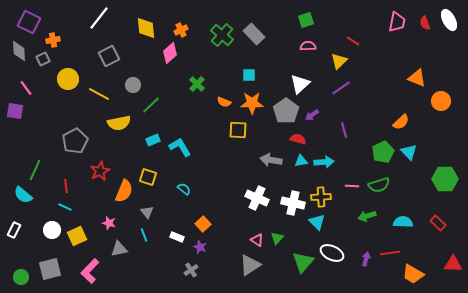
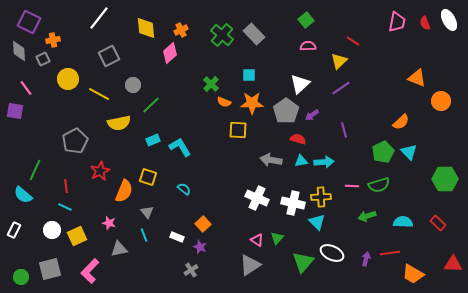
green square at (306, 20): rotated 21 degrees counterclockwise
green cross at (197, 84): moved 14 px right
